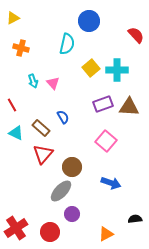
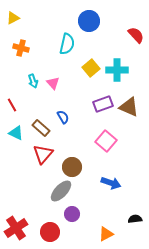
brown triangle: rotated 20 degrees clockwise
